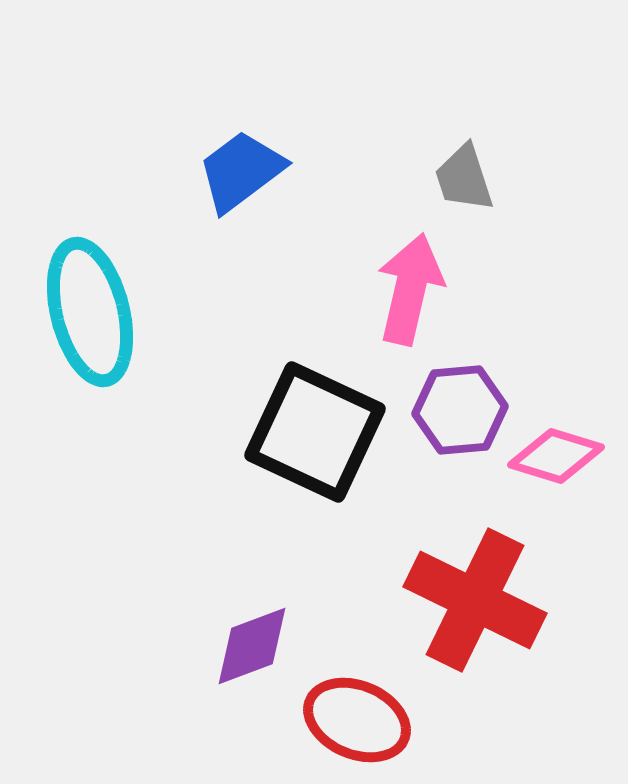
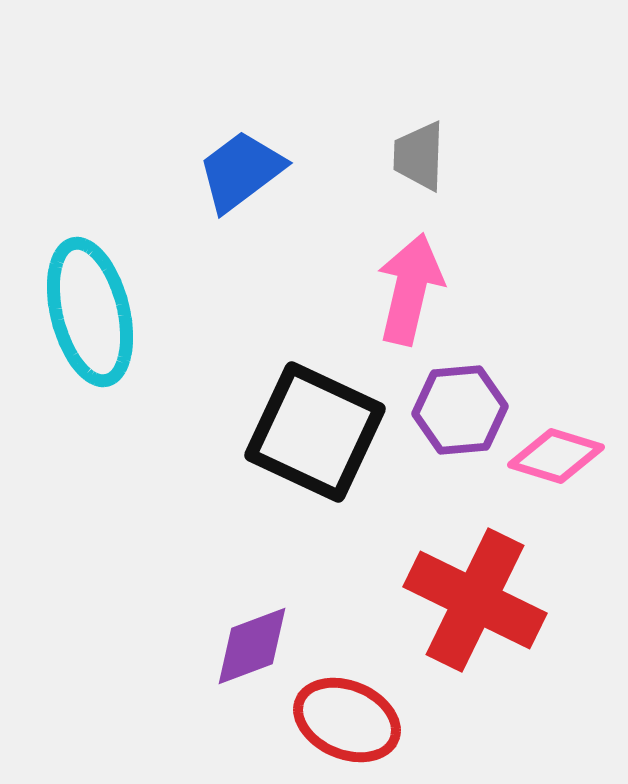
gray trapezoid: moved 45 px left, 22 px up; rotated 20 degrees clockwise
red ellipse: moved 10 px left
